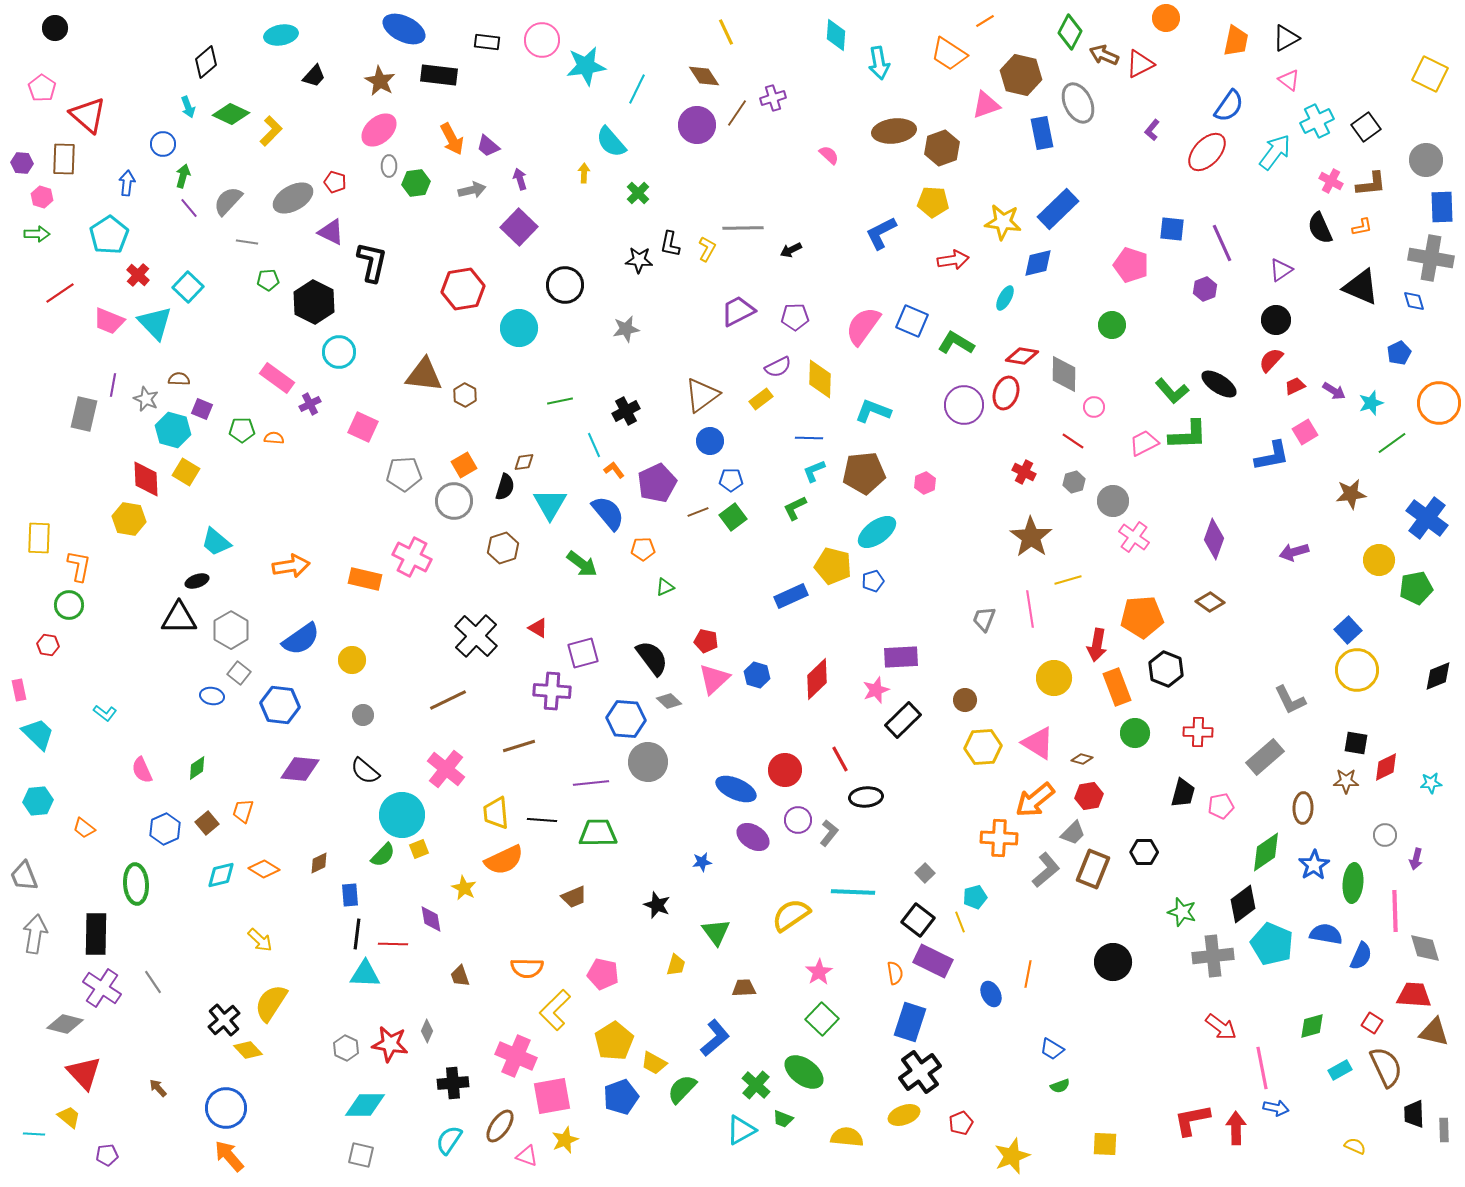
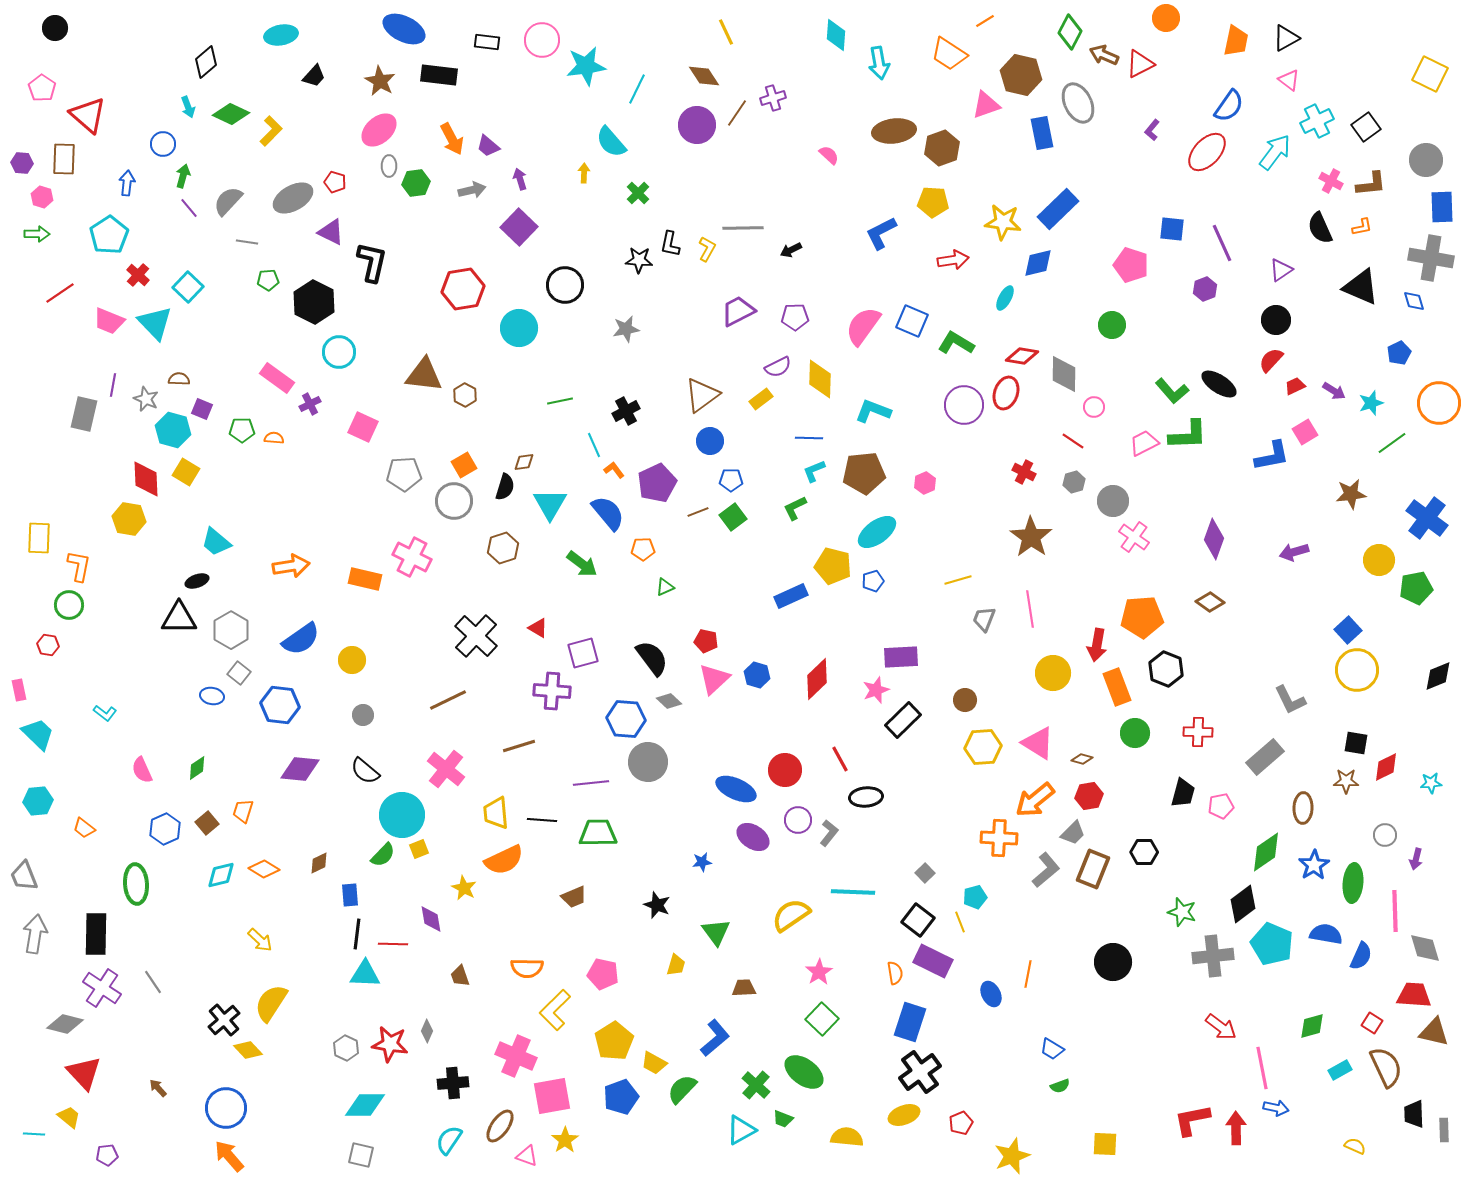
yellow line at (1068, 580): moved 110 px left
yellow circle at (1054, 678): moved 1 px left, 5 px up
yellow star at (565, 1140): rotated 12 degrees counterclockwise
